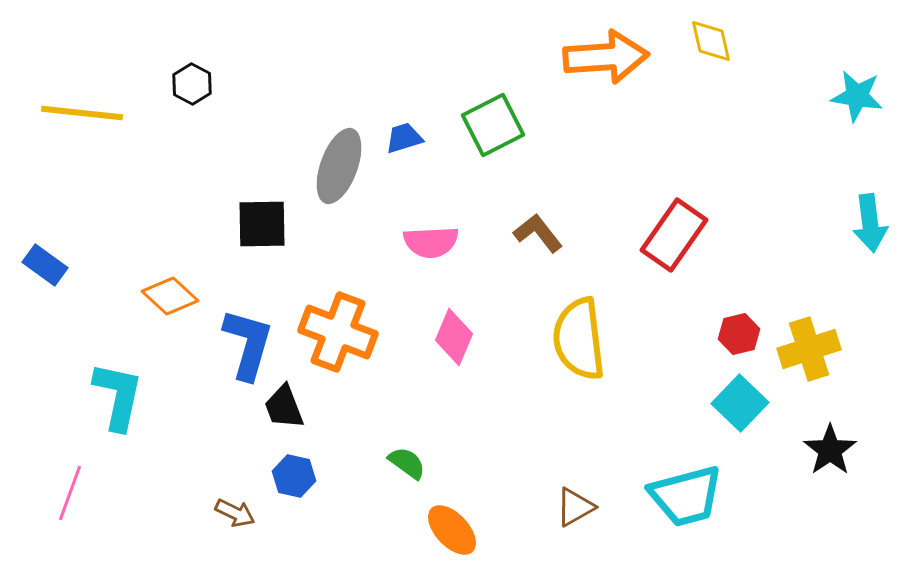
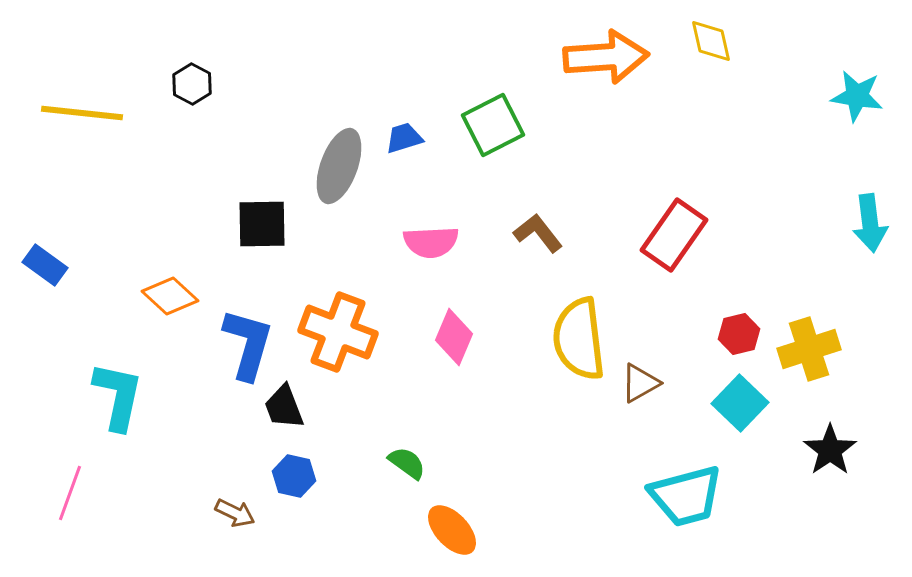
brown triangle: moved 65 px right, 124 px up
